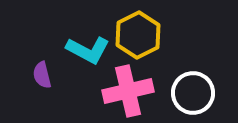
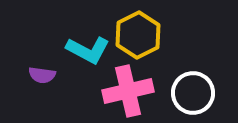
purple semicircle: rotated 68 degrees counterclockwise
